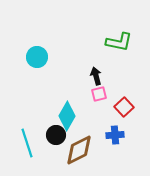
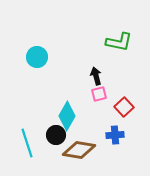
brown diamond: rotated 36 degrees clockwise
